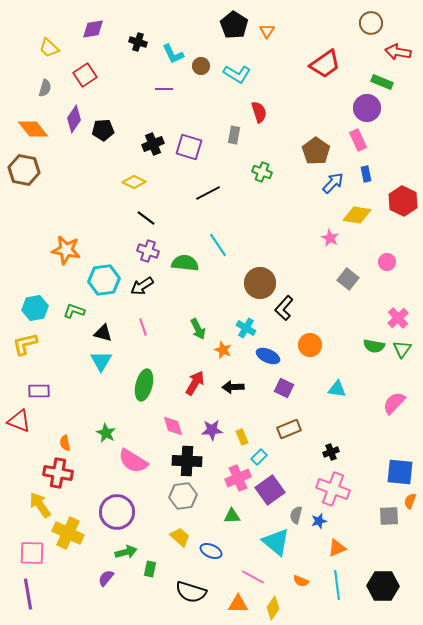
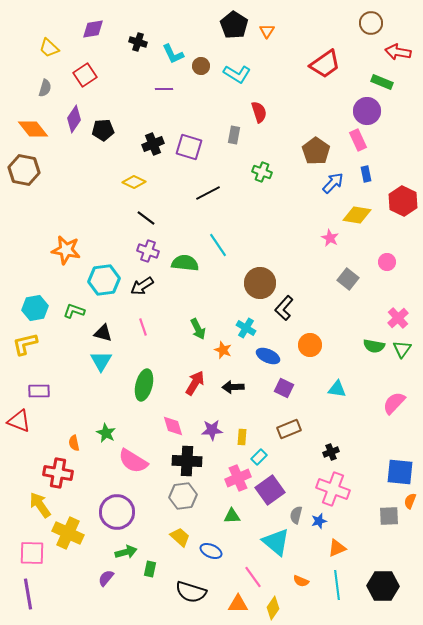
purple circle at (367, 108): moved 3 px down
yellow rectangle at (242, 437): rotated 28 degrees clockwise
orange semicircle at (65, 443): moved 9 px right
pink line at (253, 577): rotated 25 degrees clockwise
